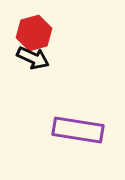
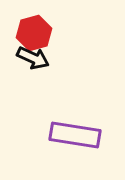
purple rectangle: moved 3 px left, 5 px down
